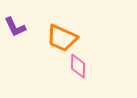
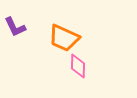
orange trapezoid: moved 2 px right
